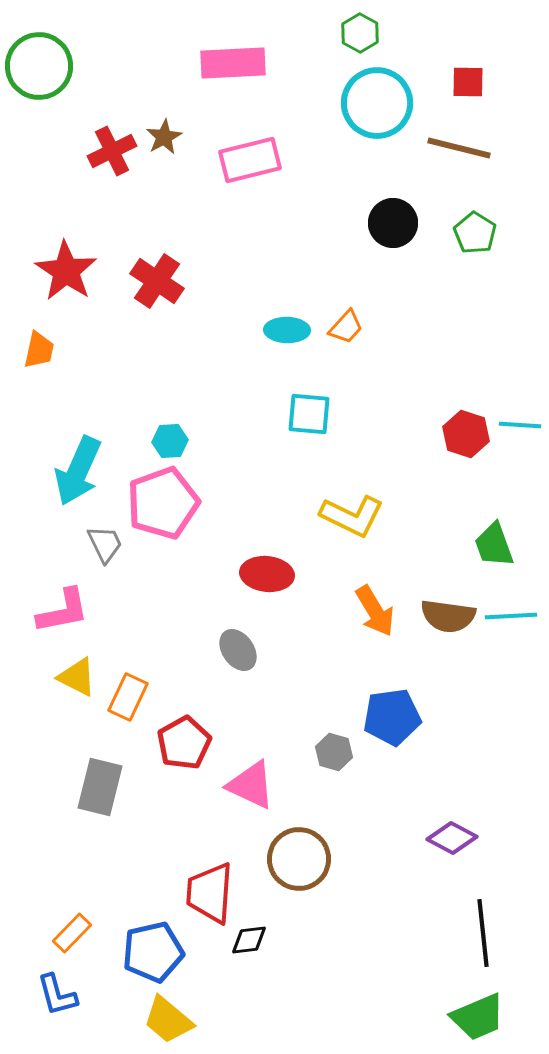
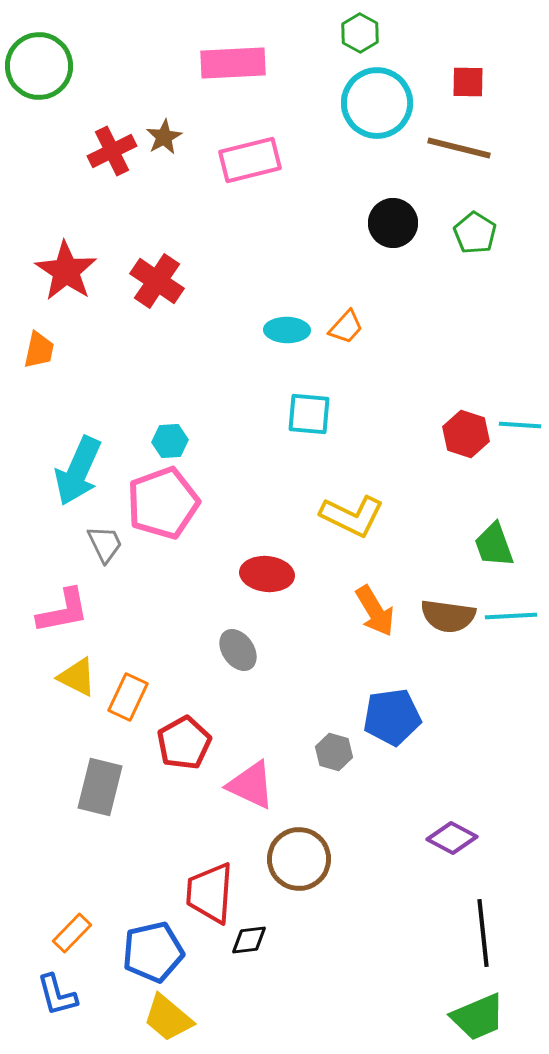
yellow trapezoid at (168, 1020): moved 2 px up
